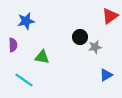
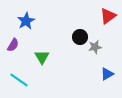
red triangle: moved 2 px left
blue star: rotated 18 degrees counterclockwise
purple semicircle: rotated 32 degrees clockwise
green triangle: rotated 49 degrees clockwise
blue triangle: moved 1 px right, 1 px up
cyan line: moved 5 px left
